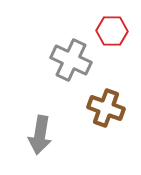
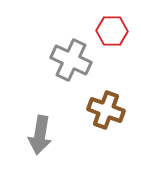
brown cross: moved 2 px down
